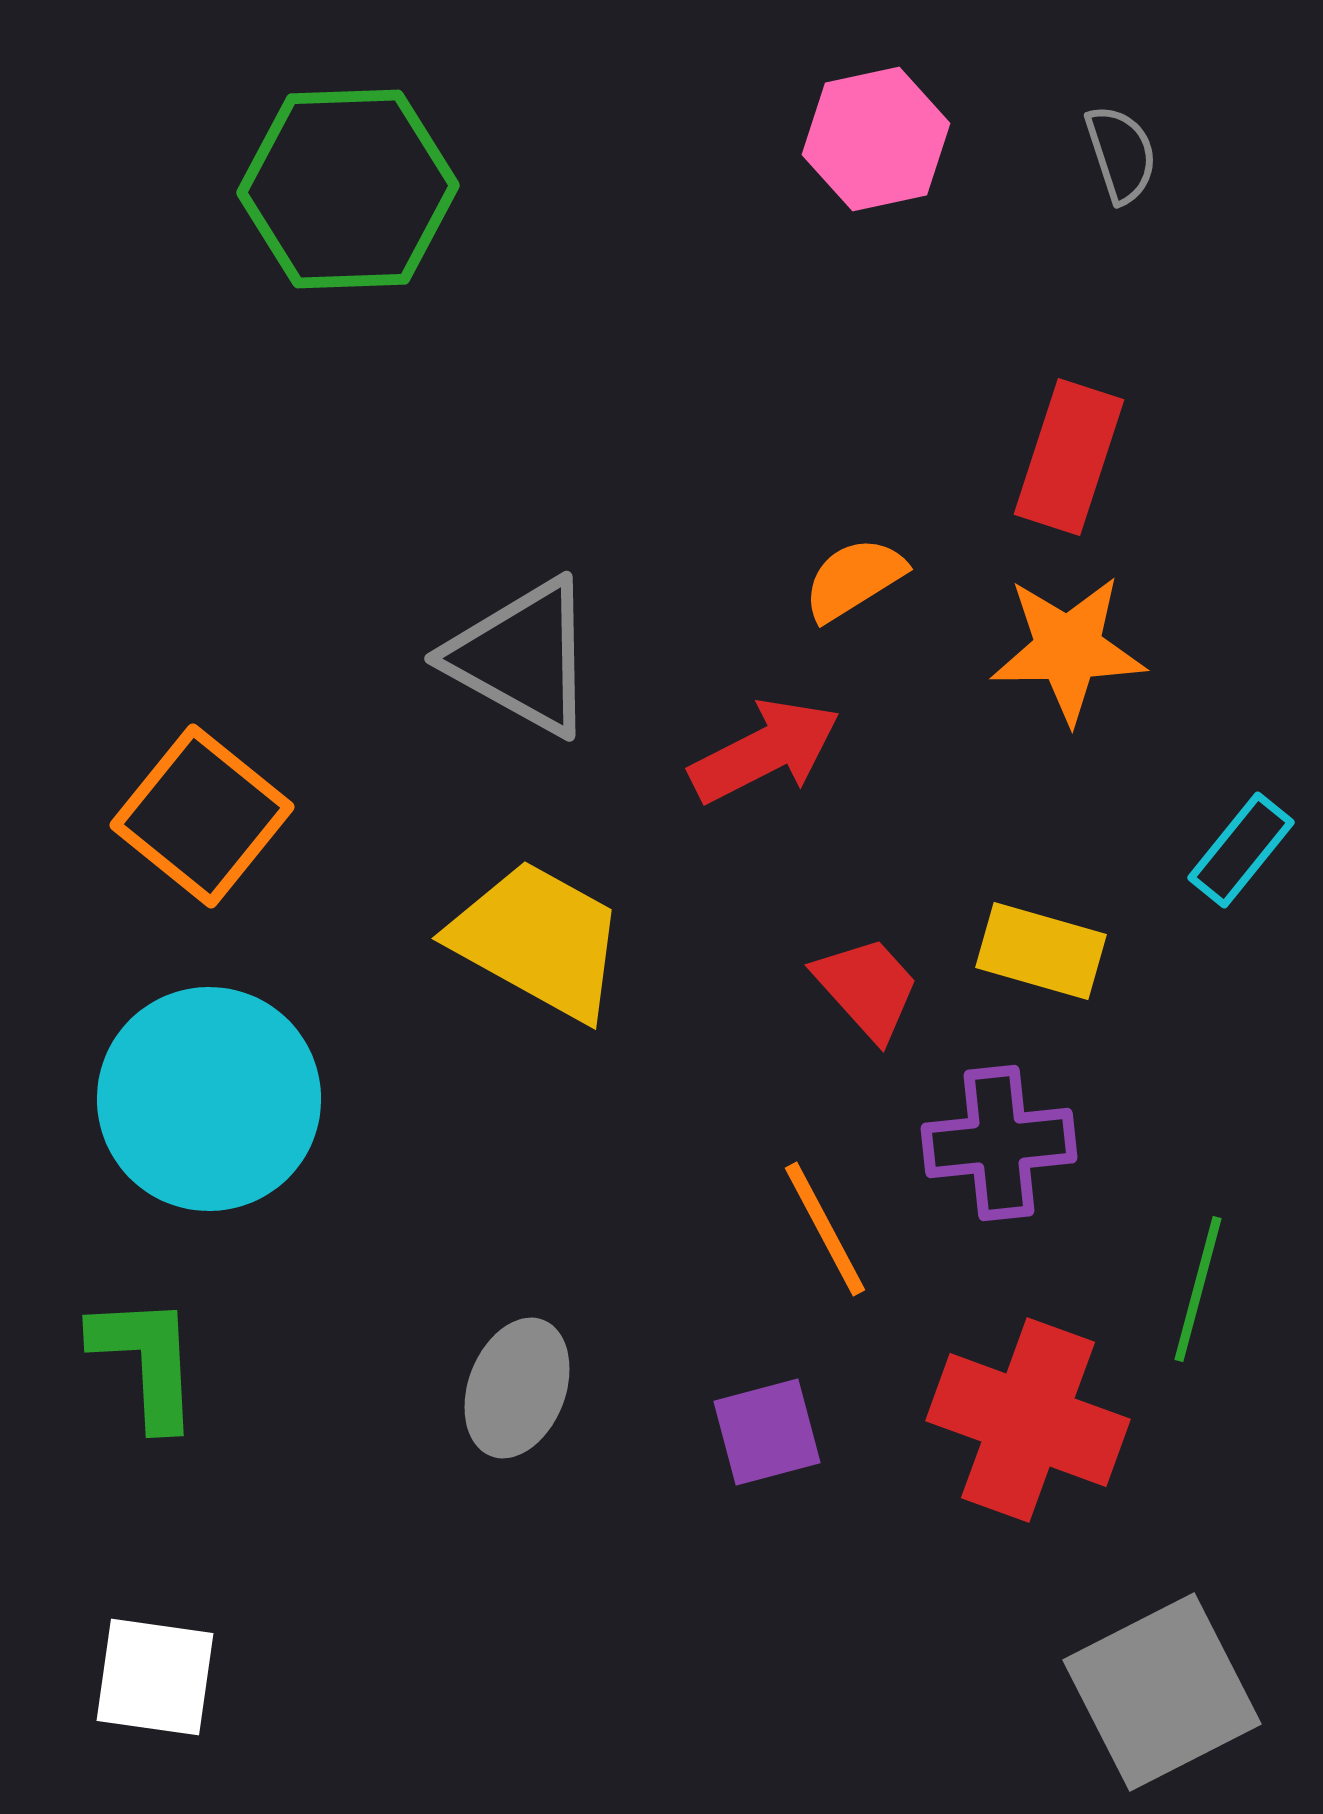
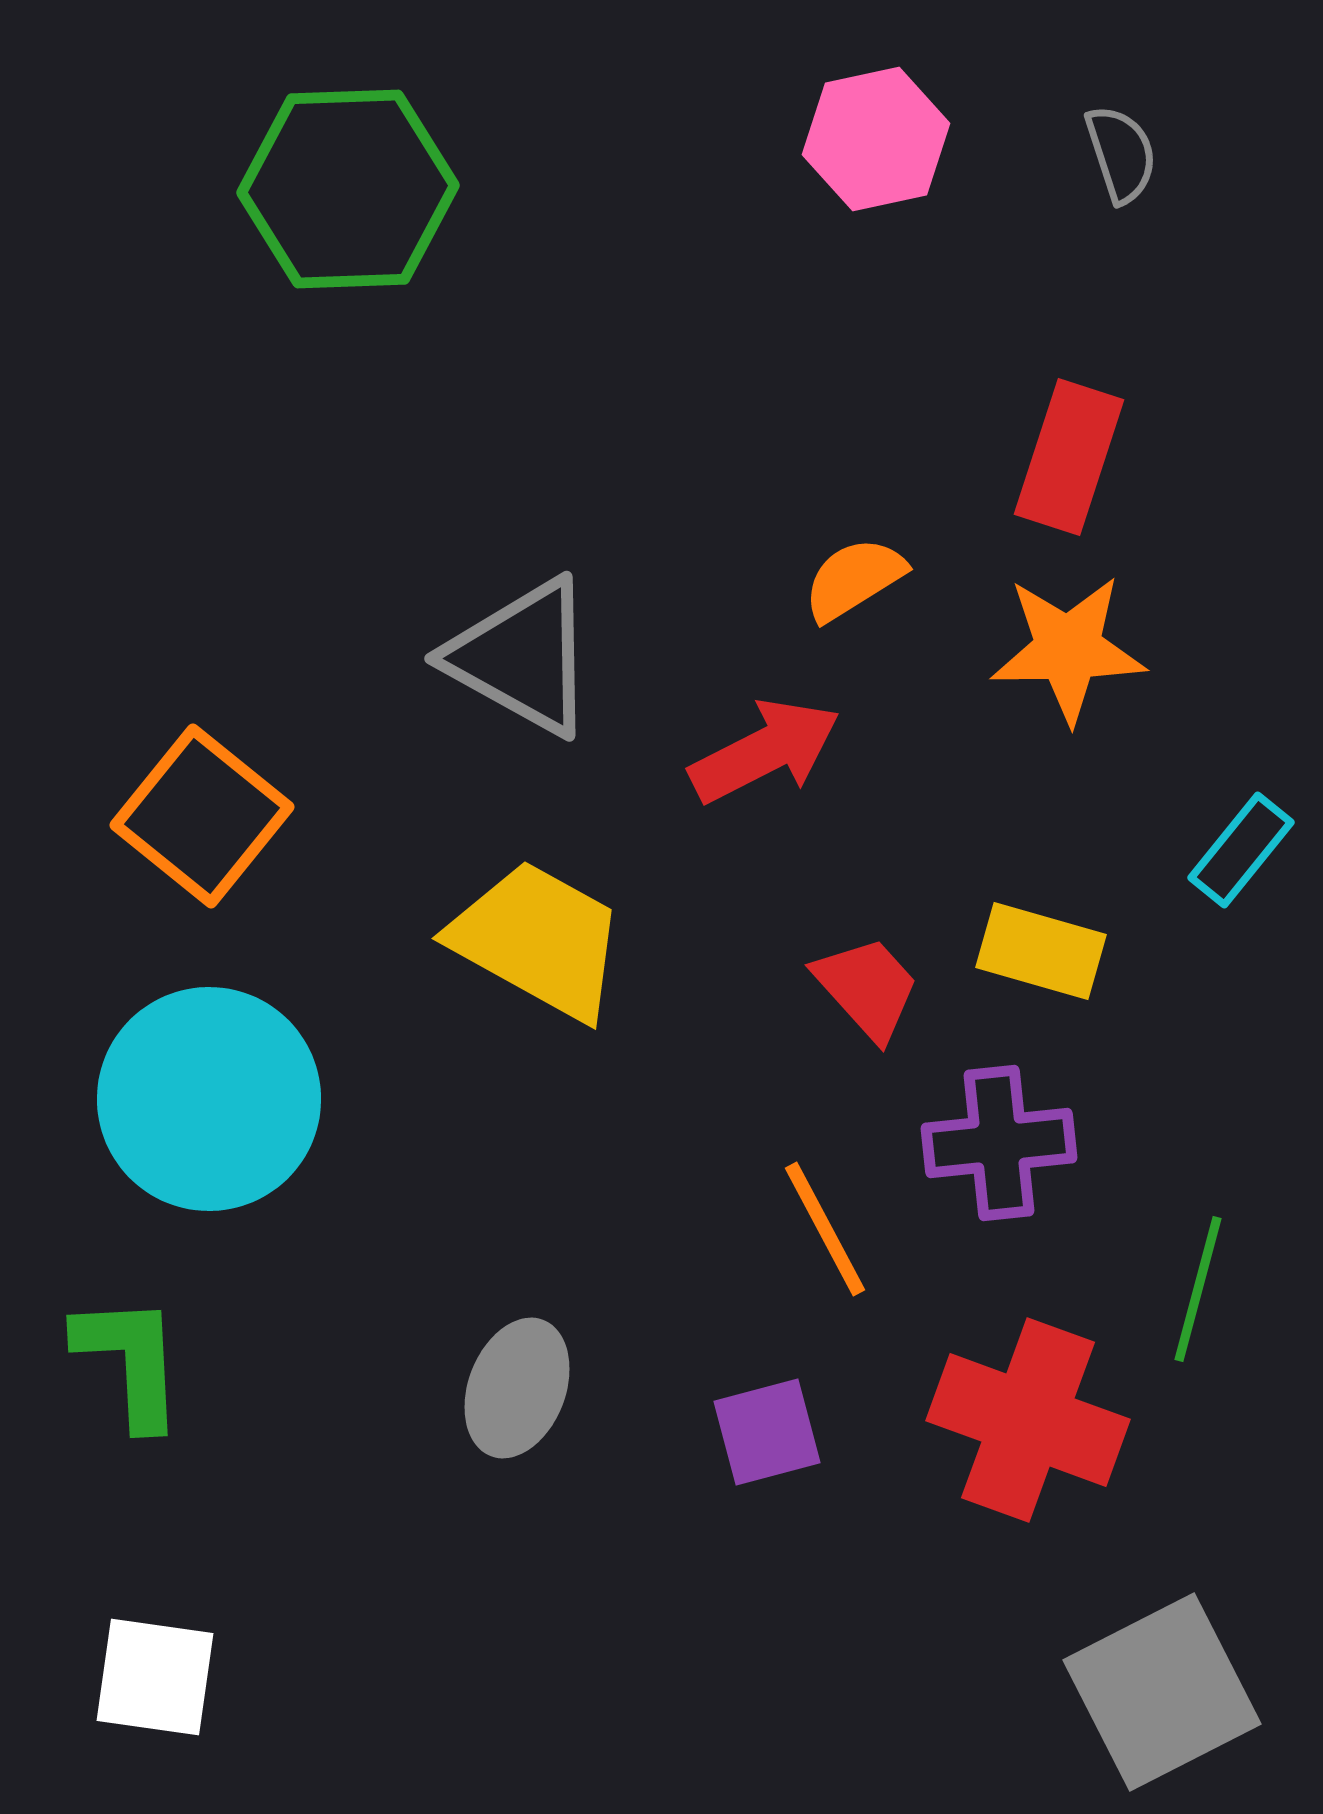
green L-shape: moved 16 px left
